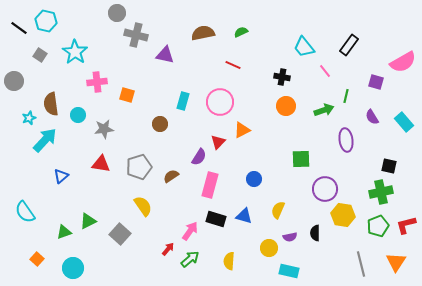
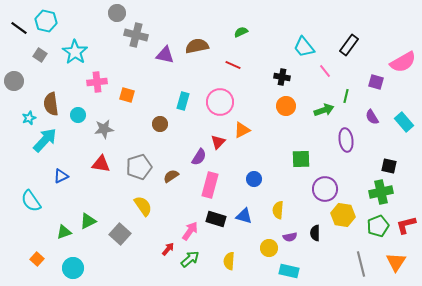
brown semicircle at (203, 33): moved 6 px left, 13 px down
blue triangle at (61, 176): rotated 14 degrees clockwise
yellow semicircle at (278, 210): rotated 18 degrees counterclockwise
cyan semicircle at (25, 212): moved 6 px right, 11 px up
